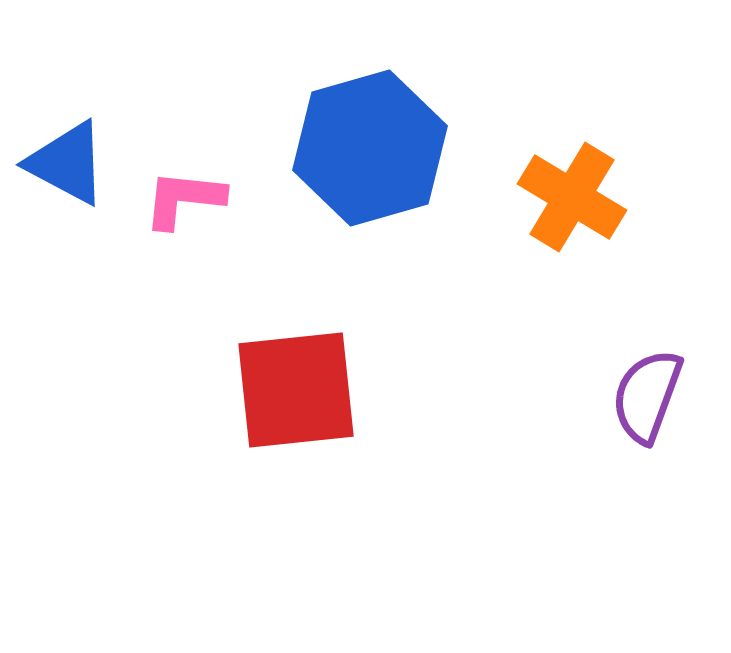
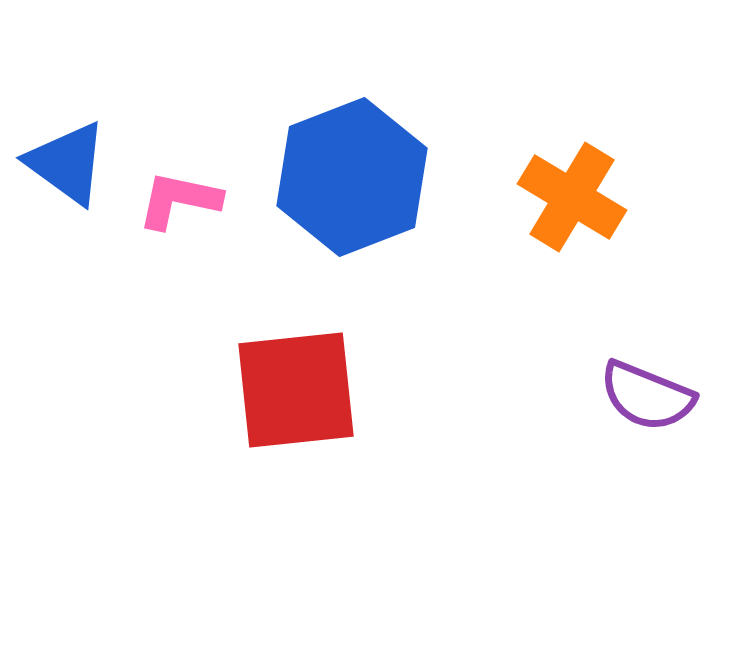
blue hexagon: moved 18 px left, 29 px down; rotated 5 degrees counterclockwise
blue triangle: rotated 8 degrees clockwise
pink L-shape: moved 5 px left, 1 px down; rotated 6 degrees clockwise
purple semicircle: rotated 88 degrees counterclockwise
